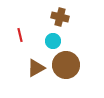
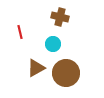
red line: moved 3 px up
cyan circle: moved 3 px down
brown circle: moved 8 px down
